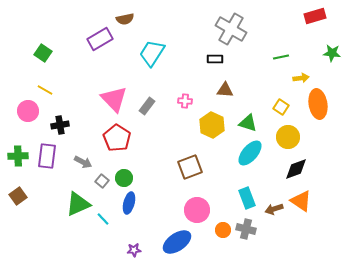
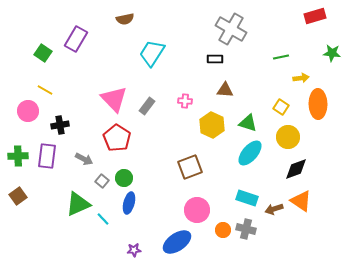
purple rectangle at (100, 39): moved 24 px left; rotated 30 degrees counterclockwise
orange ellipse at (318, 104): rotated 8 degrees clockwise
gray arrow at (83, 162): moved 1 px right, 3 px up
cyan rectangle at (247, 198): rotated 50 degrees counterclockwise
